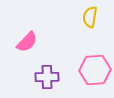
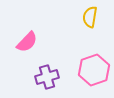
pink hexagon: moved 1 px left; rotated 16 degrees counterclockwise
purple cross: rotated 15 degrees counterclockwise
